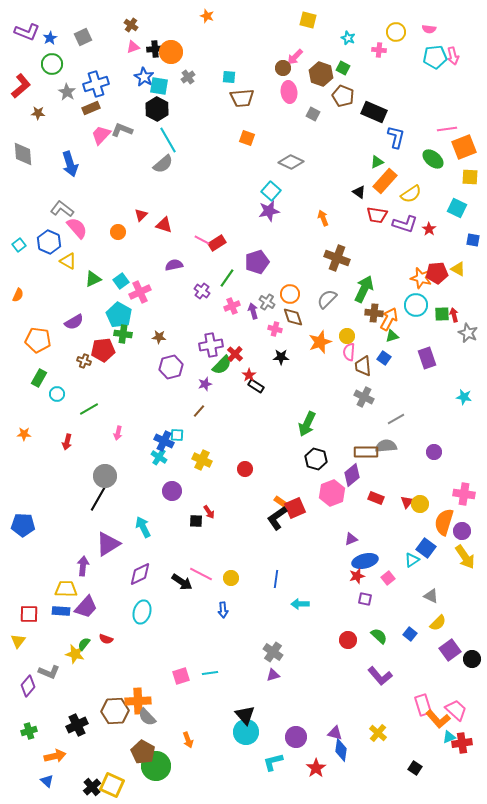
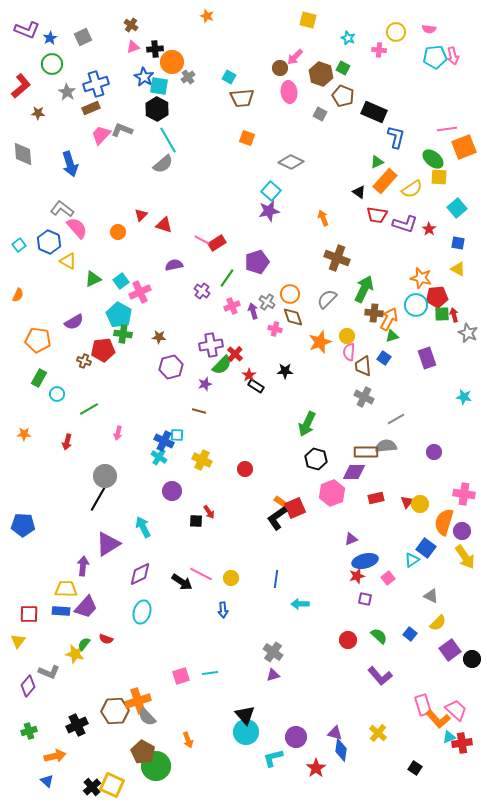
purple L-shape at (27, 32): moved 2 px up
orange circle at (171, 52): moved 1 px right, 10 px down
brown circle at (283, 68): moved 3 px left
cyan square at (229, 77): rotated 24 degrees clockwise
gray square at (313, 114): moved 7 px right
yellow square at (470, 177): moved 31 px left
yellow semicircle at (411, 194): moved 1 px right, 5 px up
cyan square at (457, 208): rotated 24 degrees clockwise
blue square at (473, 240): moved 15 px left, 3 px down
red pentagon at (437, 273): moved 24 px down
black star at (281, 357): moved 4 px right, 14 px down
brown line at (199, 411): rotated 64 degrees clockwise
purple diamond at (352, 475): moved 2 px right, 3 px up; rotated 40 degrees clockwise
red rectangle at (376, 498): rotated 35 degrees counterclockwise
orange cross at (138, 701): rotated 15 degrees counterclockwise
cyan L-shape at (273, 762): moved 4 px up
